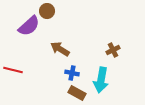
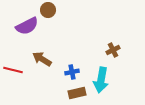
brown circle: moved 1 px right, 1 px up
purple semicircle: moved 2 px left; rotated 15 degrees clockwise
brown arrow: moved 18 px left, 10 px down
blue cross: moved 1 px up; rotated 24 degrees counterclockwise
brown rectangle: rotated 42 degrees counterclockwise
